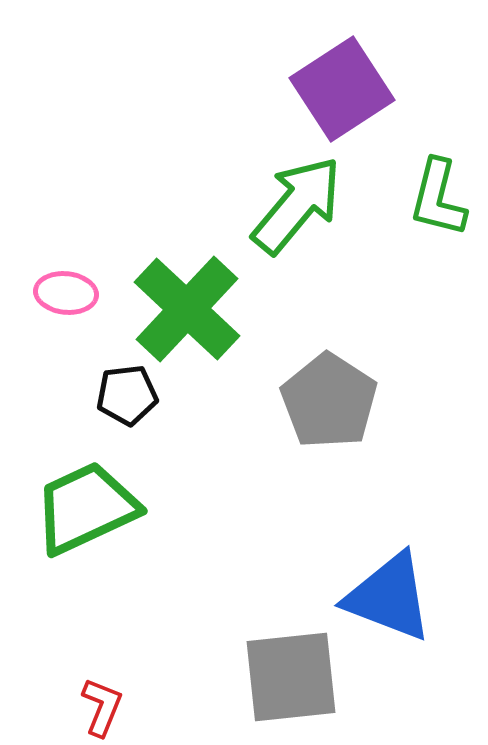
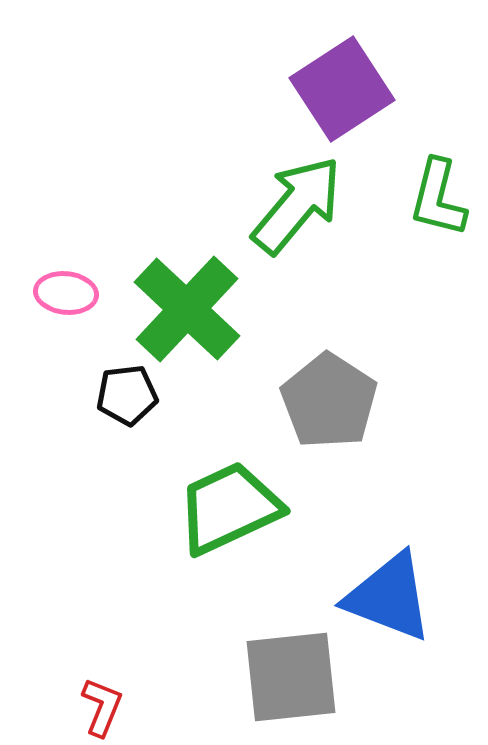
green trapezoid: moved 143 px right
